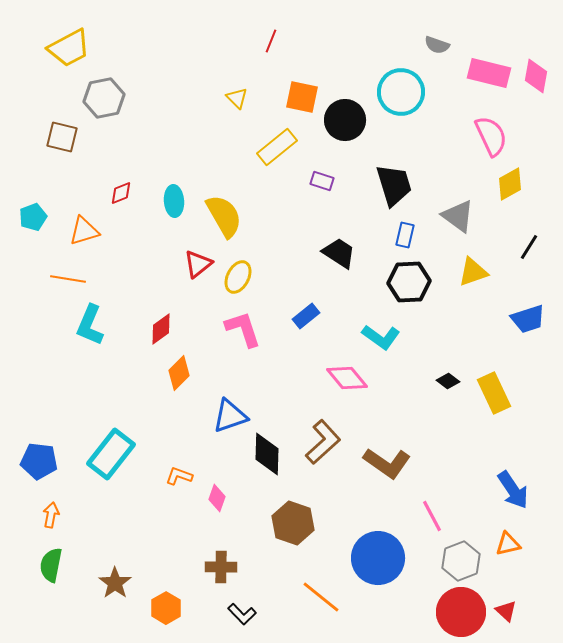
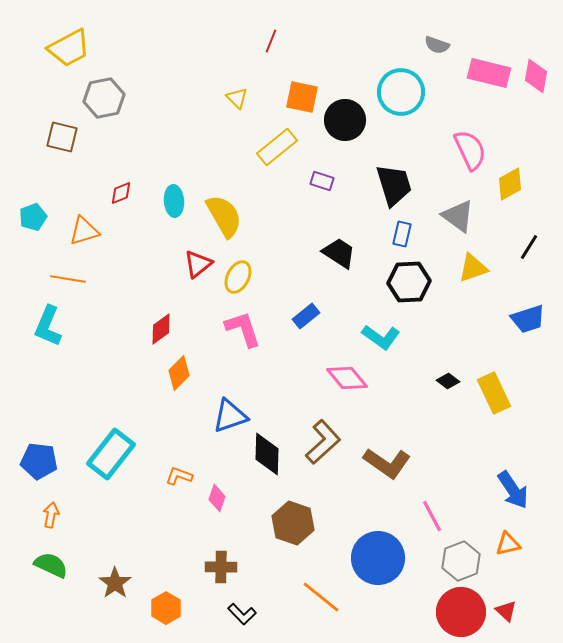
pink semicircle at (491, 136): moved 21 px left, 14 px down
blue rectangle at (405, 235): moved 3 px left, 1 px up
yellow triangle at (473, 272): moved 4 px up
cyan L-shape at (90, 325): moved 42 px left, 1 px down
green semicircle at (51, 565): rotated 104 degrees clockwise
